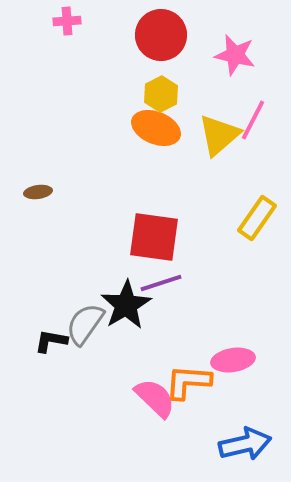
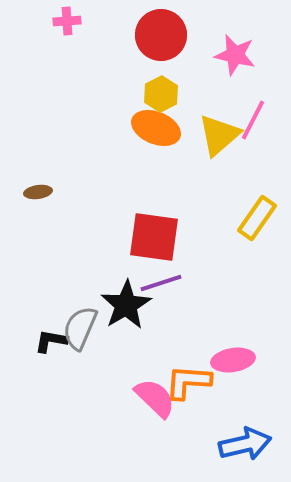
gray semicircle: moved 5 px left, 4 px down; rotated 12 degrees counterclockwise
